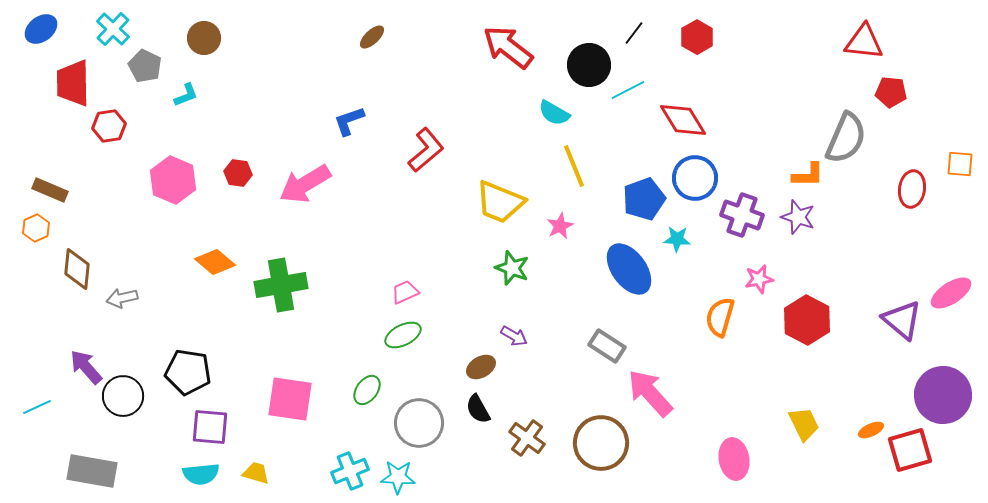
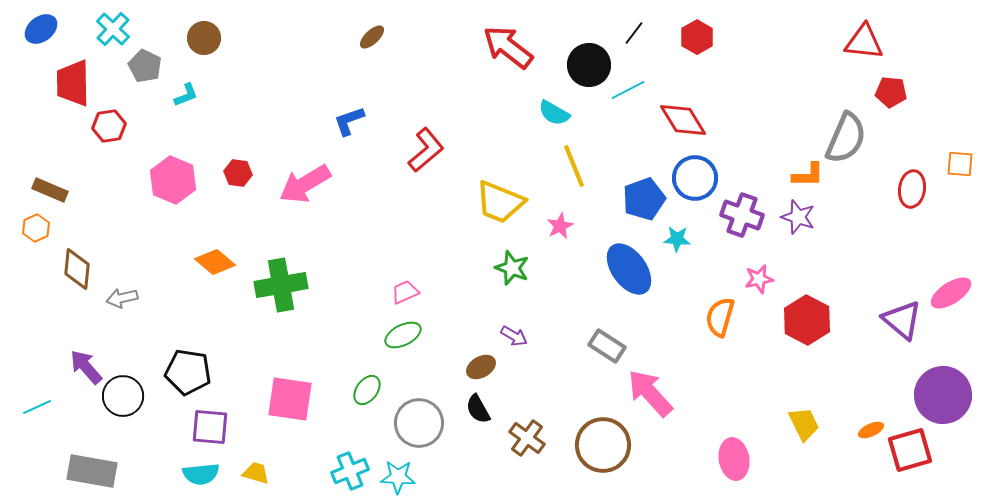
brown circle at (601, 443): moved 2 px right, 2 px down
